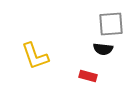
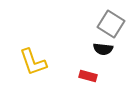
gray square: rotated 36 degrees clockwise
yellow L-shape: moved 2 px left, 6 px down
